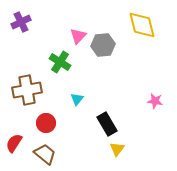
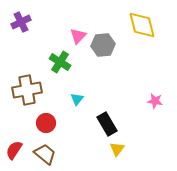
red semicircle: moved 7 px down
